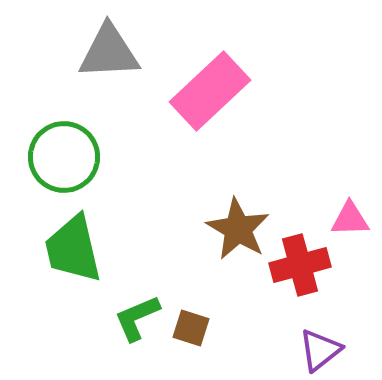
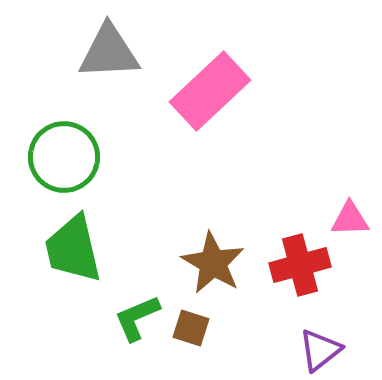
brown star: moved 25 px left, 34 px down
